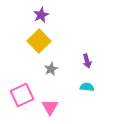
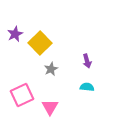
purple star: moved 26 px left, 19 px down
yellow square: moved 1 px right, 2 px down
